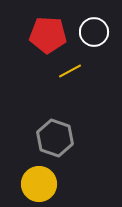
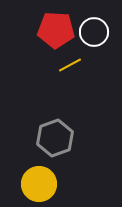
red pentagon: moved 8 px right, 5 px up
yellow line: moved 6 px up
gray hexagon: rotated 21 degrees clockwise
